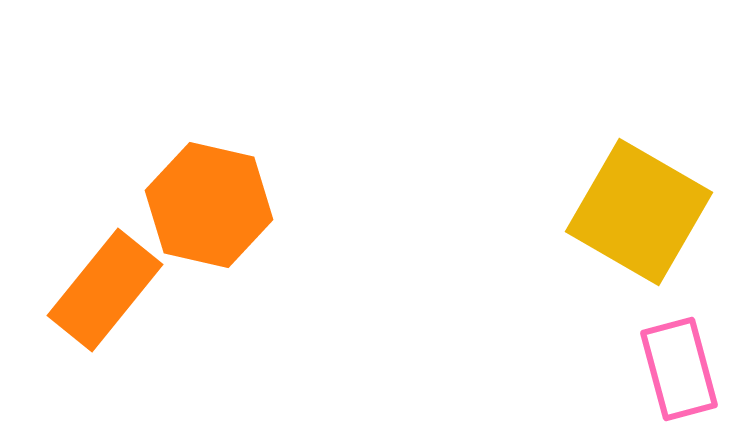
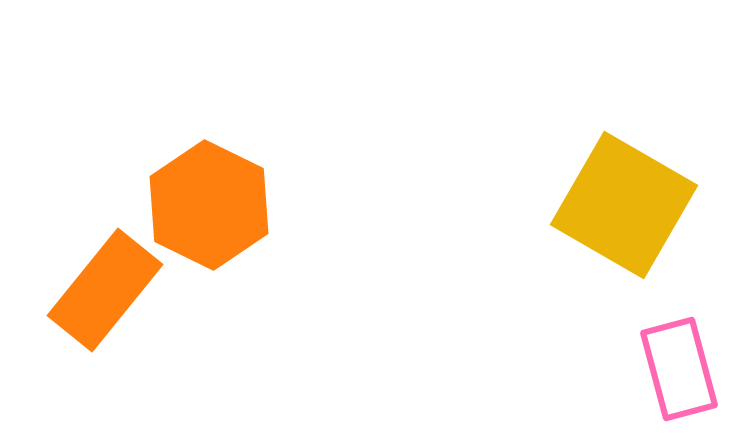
orange hexagon: rotated 13 degrees clockwise
yellow square: moved 15 px left, 7 px up
